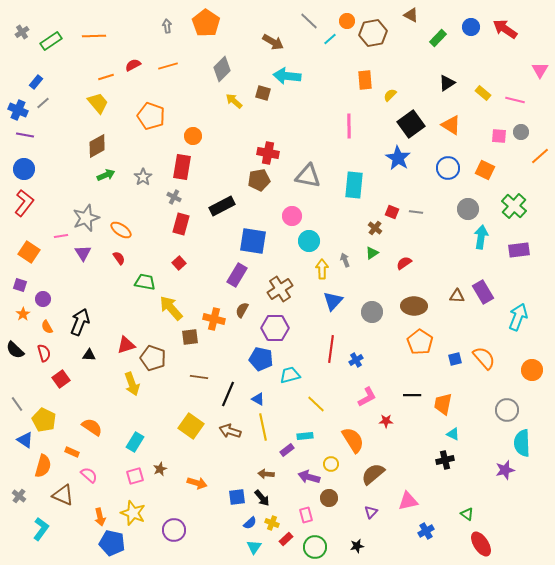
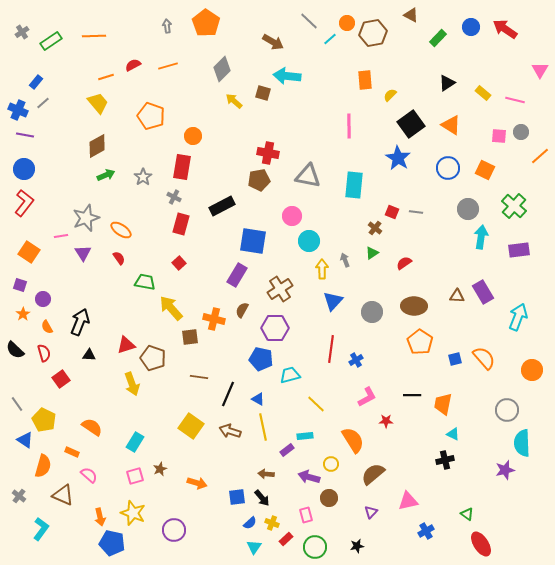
orange circle at (347, 21): moved 2 px down
